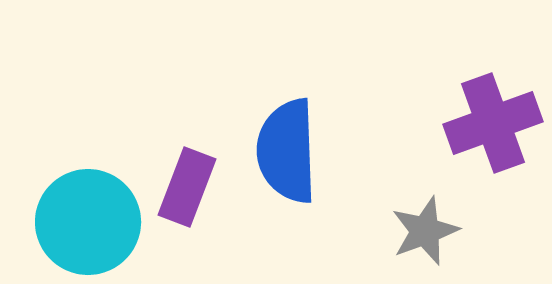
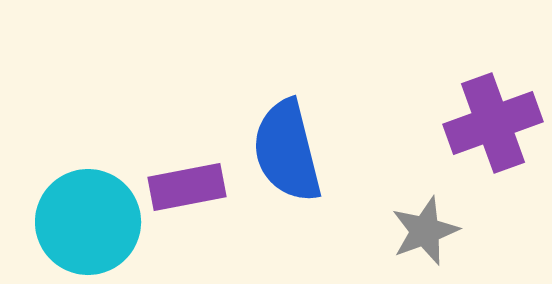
blue semicircle: rotated 12 degrees counterclockwise
purple rectangle: rotated 58 degrees clockwise
